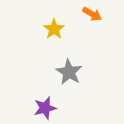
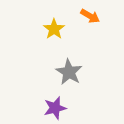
orange arrow: moved 2 px left, 2 px down
purple star: moved 10 px right
